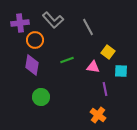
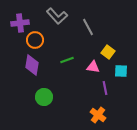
gray L-shape: moved 4 px right, 4 px up
purple line: moved 1 px up
green circle: moved 3 px right
